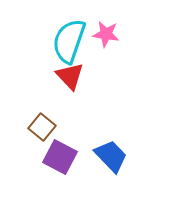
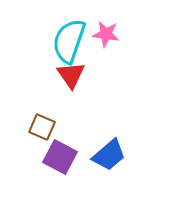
red triangle: moved 1 px right, 1 px up; rotated 8 degrees clockwise
brown square: rotated 16 degrees counterclockwise
blue trapezoid: moved 2 px left, 1 px up; rotated 93 degrees clockwise
